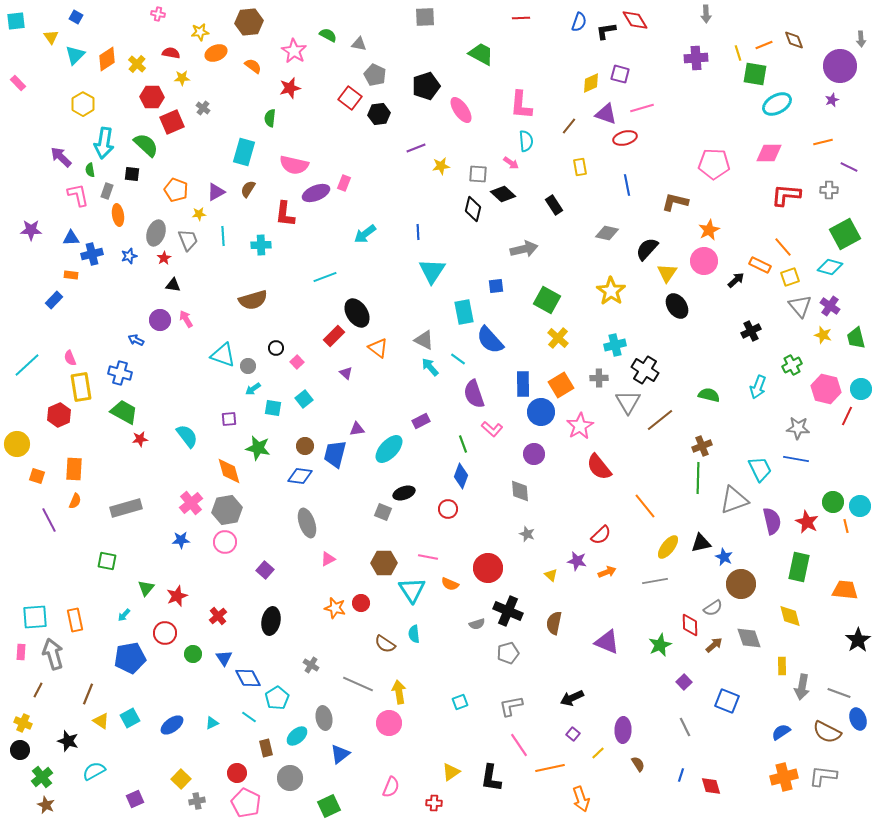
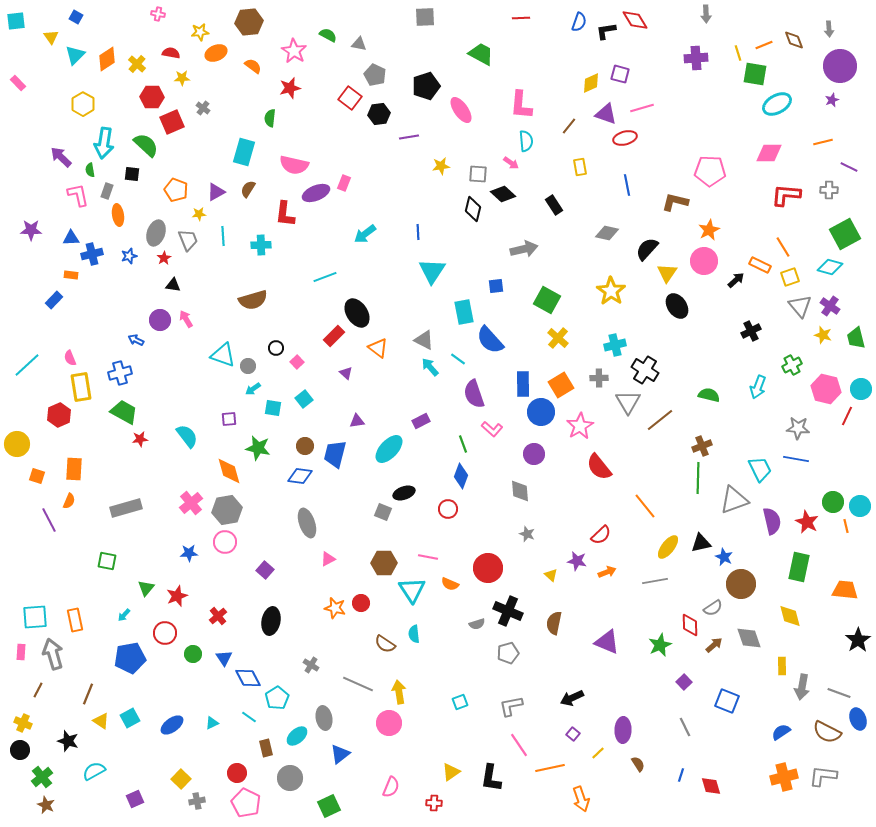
gray arrow at (861, 39): moved 32 px left, 10 px up
purple line at (416, 148): moved 7 px left, 11 px up; rotated 12 degrees clockwise
pink pentagon at (714, 164): moved 4 px left, 7 px down
orange line at (783, 247): rotated 10 degrees clockwise
blue cross at (120, 373): rotated 30 degrees counterclockwise
purple triangle at (357, 429): moved 8 px up
orange semicircle at (75, 501): moved 6 px left
blue star at (181, 540): moved 8 px right, 13 px down
